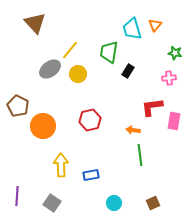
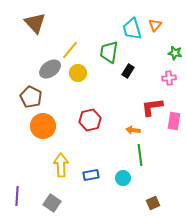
yellow circle: moved 1 px up
brown pentagon: moved 13 px right, 9 px up
cyan circle: moved 9 px right, 25 px up
